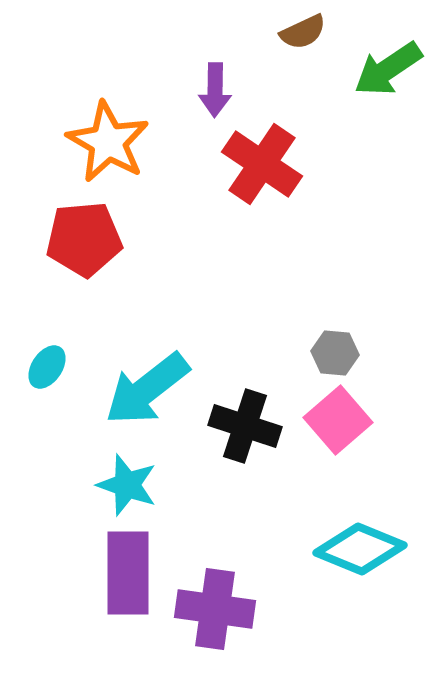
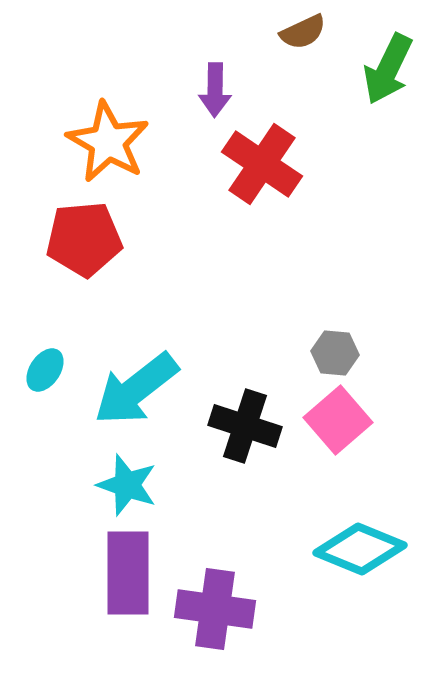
green arrow: rotated 30 degrees counterclockwise
cyan ellipse: moved 2 px left, 3 px down
cyan arrow: moved 11 px left
